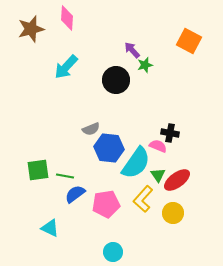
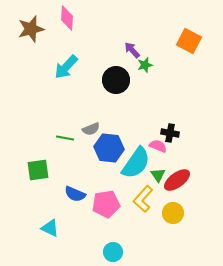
green line: moved 38 px up
blue semicircle: rotated 120 degrees counterclockwise
